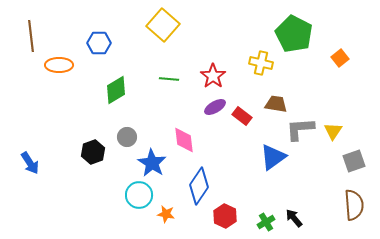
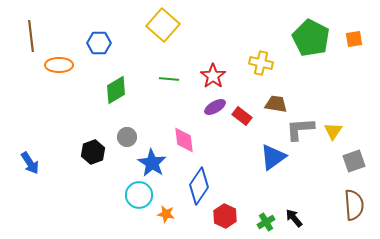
green pentagon: moved 17 px right, 4 px down
orange square: moved 14 px right, 19 px up; rotated 30 degrees clockwise
